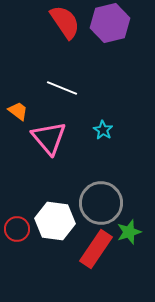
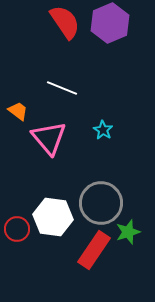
purple hexagon: rotated 9 degrees counterclockwise
white hexagon: moved 2 px left, 4 px up
green star: moved 1 px left
red rectangle: moved 2 px left, 1 px down
